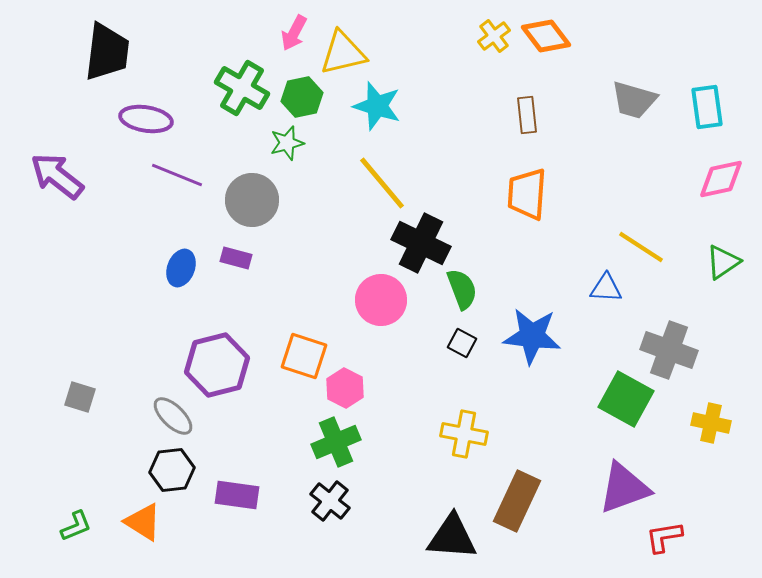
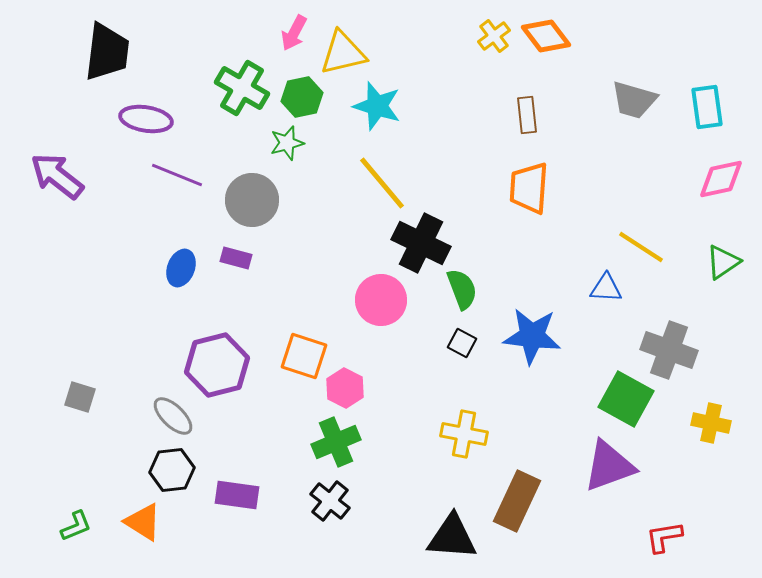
orange trapezoid at (527, 194): moved 2 px right, 6 px up
purple triangle at (624, 488): moved 15 px left, 22 px up
